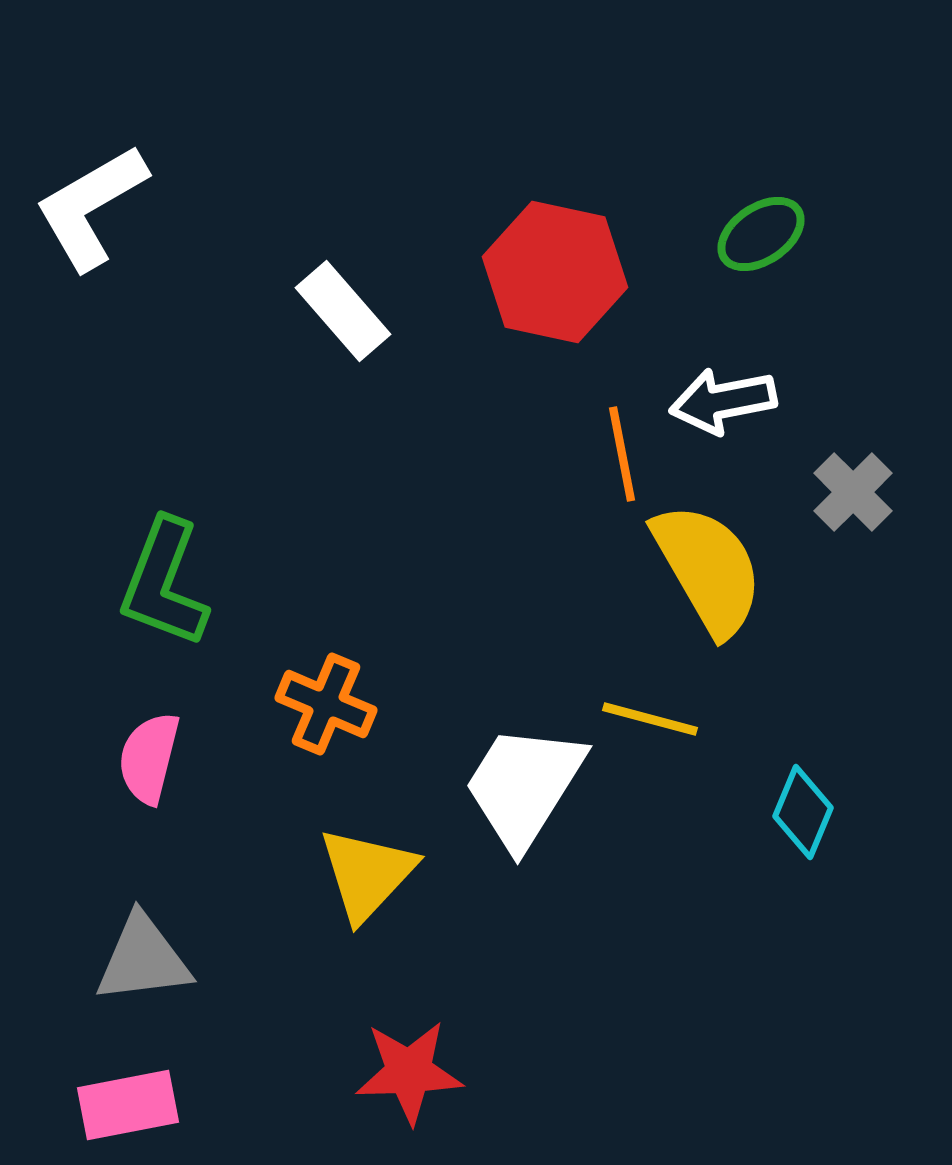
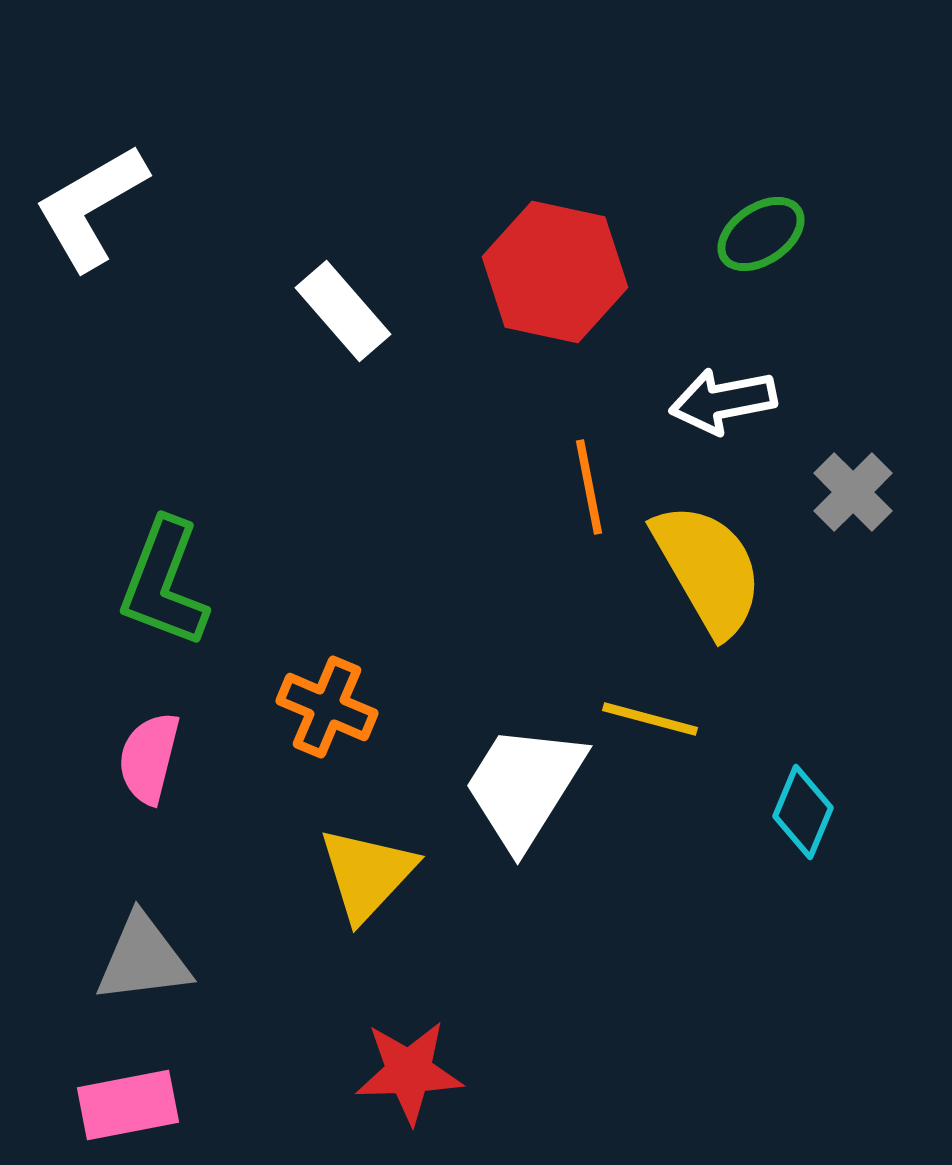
orange line: moved 33 px left, 33 px down
orange cross: moved 1 px right, 3 px down
